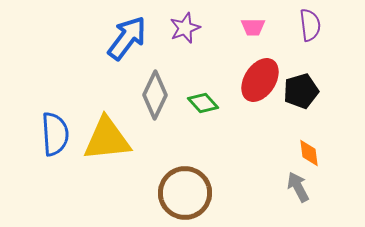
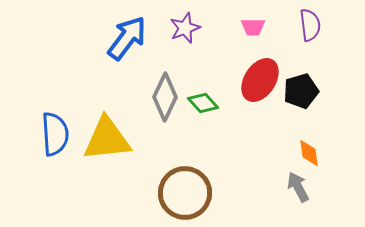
gray diamond: moved 10 px right, 2 px down
